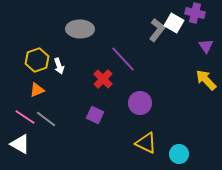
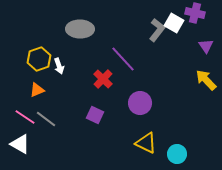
yellow hexagon: moved 2 px right, 1 px up
cyan circle: moved 2 px left
